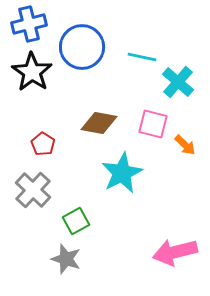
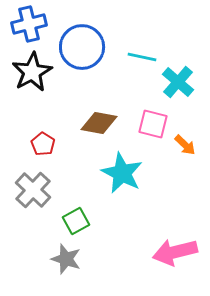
black star: rotated 9 degrees clockwise
cyan star: rotated 18 degrees counterclockwise
